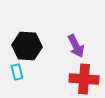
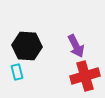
red cross: moved 1 px right, 3 px up; rotated 20 degrees counterclockwise
